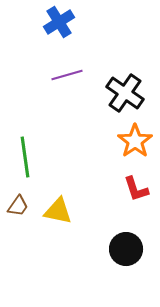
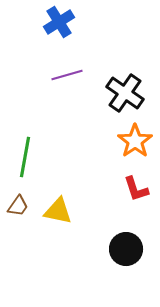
green line: rotated 18 degrees clockwise
